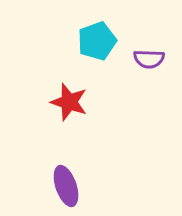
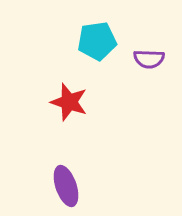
cyan pentagon: rotated 12 degrees clockwise
